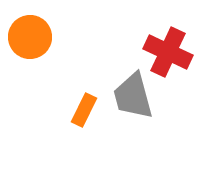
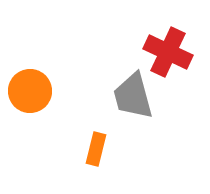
orange circle: moved 54 px down
orange rectangle: moved 12 px right, 39 px down; rotated 12 degrees counterclockwise
